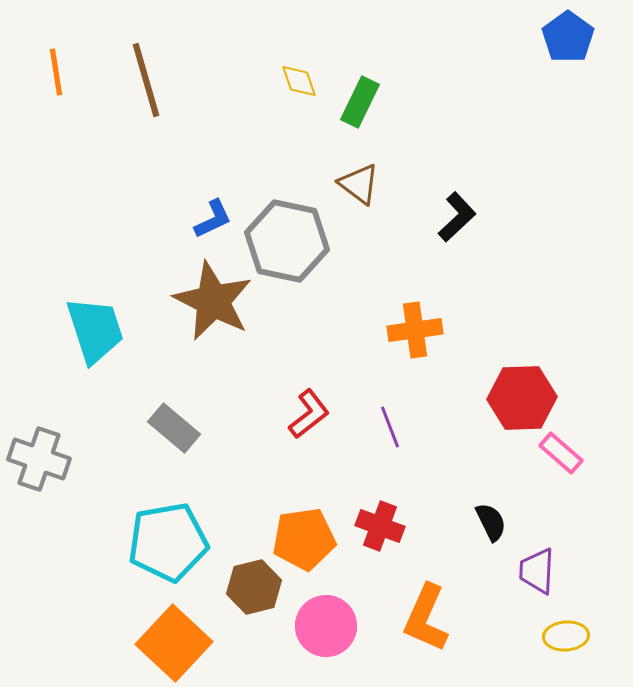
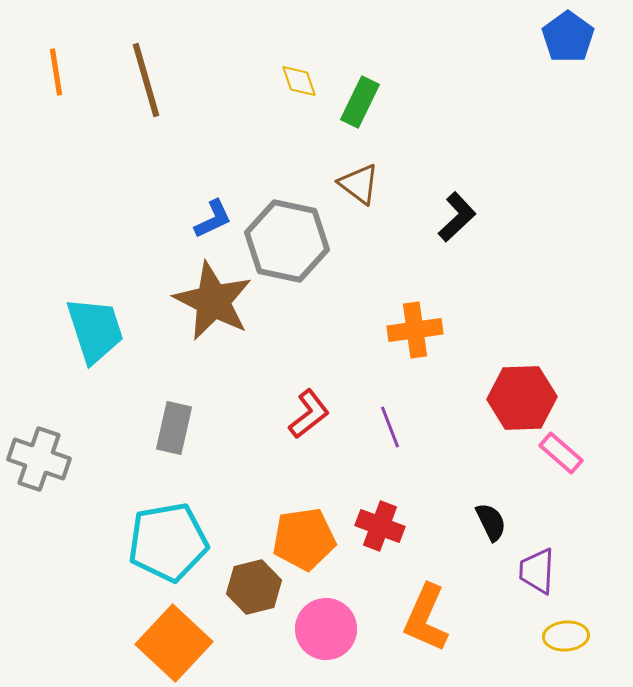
gray rectangle: rotated 63 degrees clockwise
pink circle: moved 3 px down
